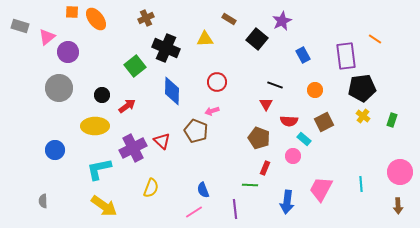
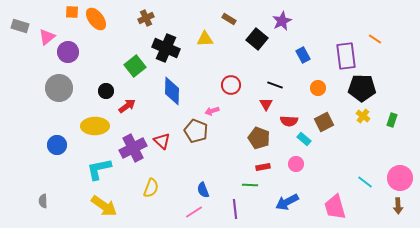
red circle at (217, 82): moved 14 px right, 3 px down
black pentagon at (362, 88): rotated 8 degrees clockwise
orange circle at (315, 90): moved 3 px right, 2 px up
black circle at (102, 95): moved 4 px right, 4 px up
blue circle at (55, 150): moved 2 px right, 5 px up
pink circle at (293, 156): moved 3 px right, 8 px down
red rectangle at (265, 168): moved 2 px left, 1 px up; rotated 56 degrees clockwise
pink circle at (400, 172): moved 6 px down
cyan line at (361, 184): moved 4 px right, 2 px up; rotated 49 degrees counterclockwise
pink trapezoid at (321, 189): moved 14 px right, 18 px down; rotated 44 degrees counterclockwise
blue arrow at (287, 202): rotated 55 degrees clockwise
